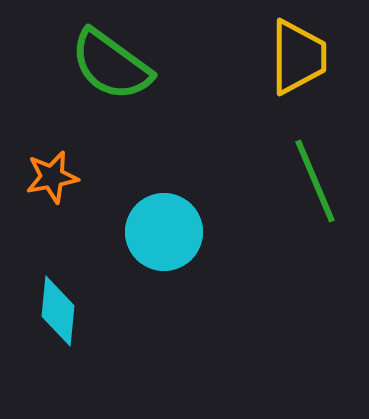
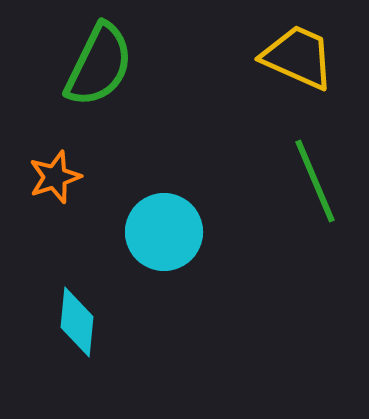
yellow trapezoid: rotated 66 degrees counterclockwise
green semicircle: moved 12 px left; rotated 100 degrees counterclockwise
orange star: moved 3 px right; rotated 8 degrees counterclockwise
cyan diamond: moved 19 px right, 11 px down
